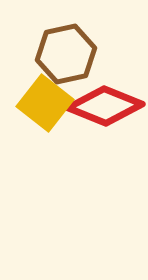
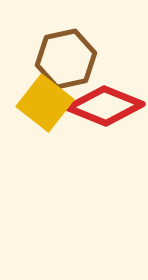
brown hexagon: moved 5 px down
